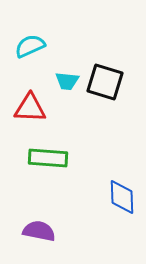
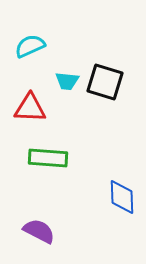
purple semicircle: rotated 16 degrees clockwise
